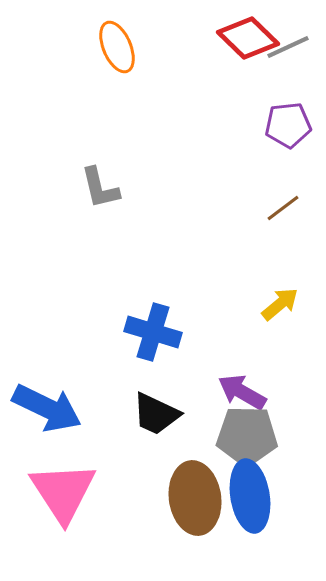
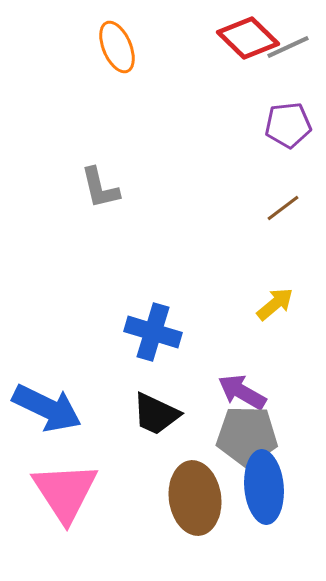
yellow arrow: moved 5 px left
pink triangle: moved 2 px right
blue ellipse: moved 14 px right, 9 px up; rotated 4 degrees clockwise
